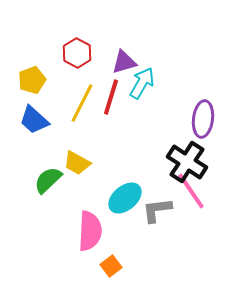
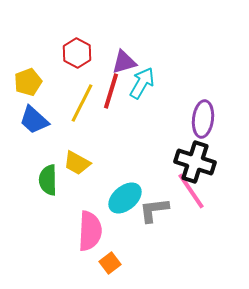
yellow pentagon: moved 4 px left, 2 px down
red line: moved 6 px up
black cross: moved 8 px right; rotated 15 degrees counterclockwise
green semicircle: rotated 48 degrees counterclockwise
gray L-shape: moved 3 px left
orange square: moved 1 px left, 3 px up
